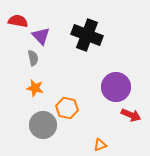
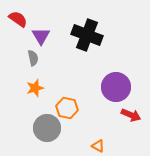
red semicircle: moved 2 px up; rotated 24 degrees clockwise
purple triangle: rotated 12 degrees clockwise
orange star: rotated 30 degrees counterclockwise
gray circle: moved 4 px right, 3 px down
orange triangle: moved 2 px left, 1 px down; rotated 48 degrees clockwise
